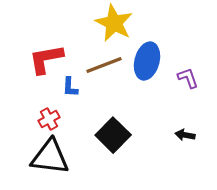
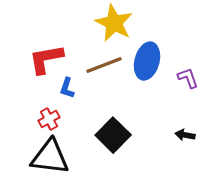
blue L-shape: moved 3 px left, 1 px down; rotated 15 degrees clockwise
